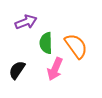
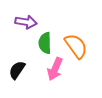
purple arrow: rotated 30 degrees clockwise
green semicircle: moved 1 px left
